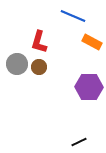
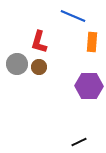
orange rectangle: rotated 66 degrees clockwise
purple hexagon: moved 1 px up
